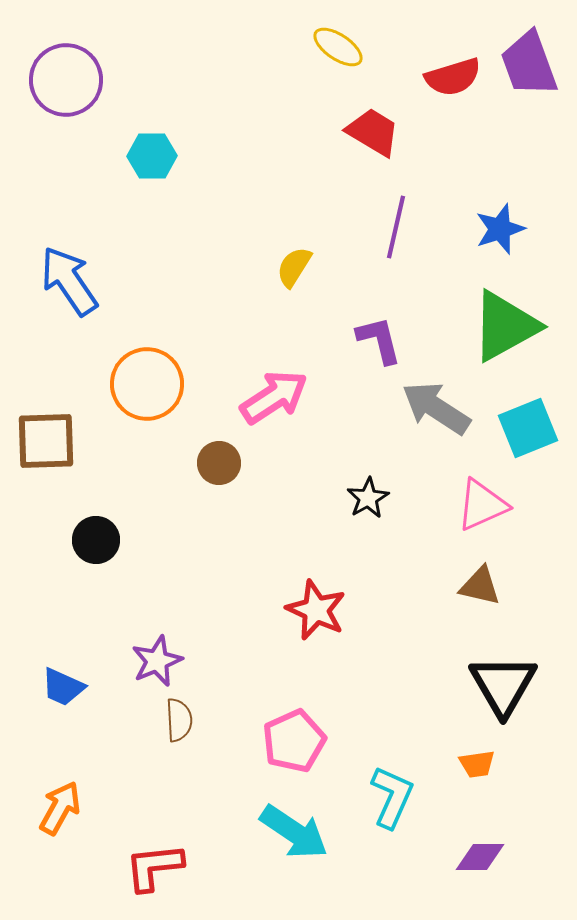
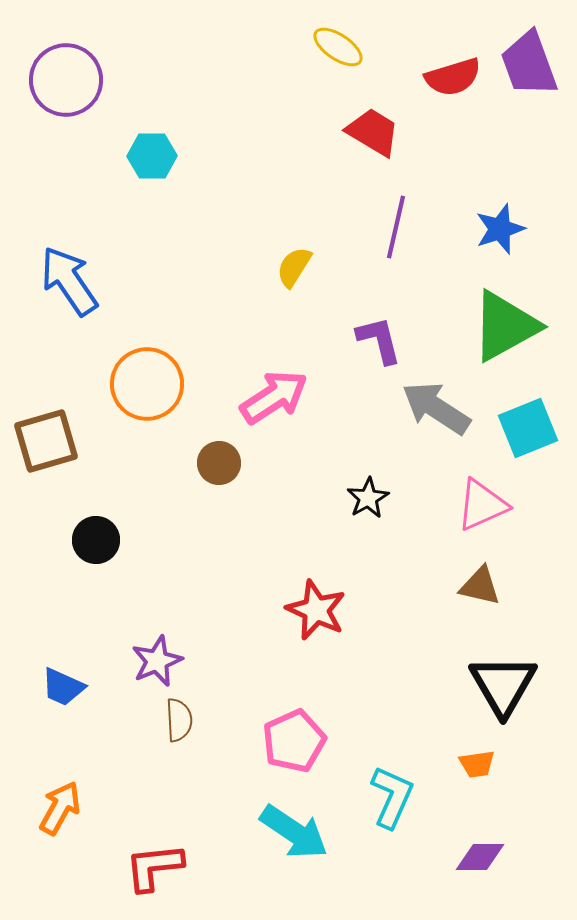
brown square: rotated 14 degrees counterclockwise
